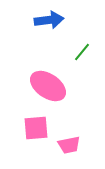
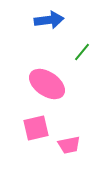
pink ellipse: moved 1 px left, 2 px up
pink square: rotated 8 degrees counterclockwise
